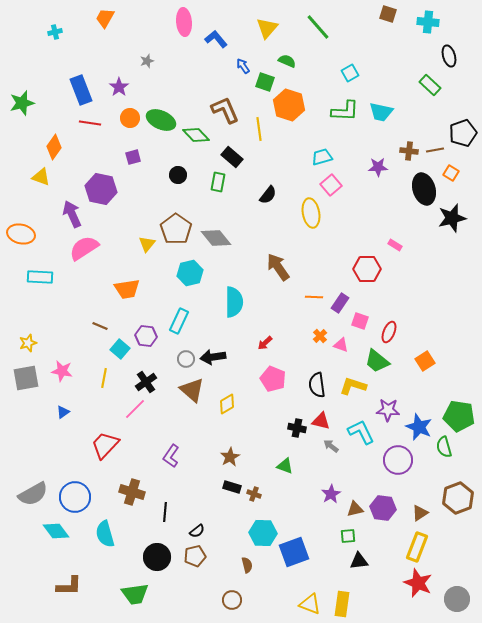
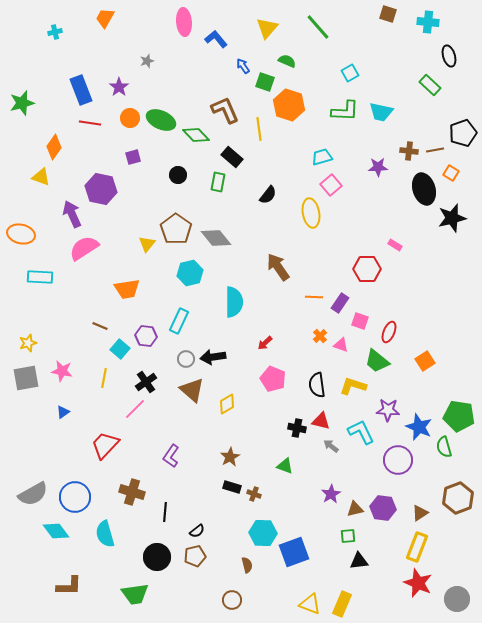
yellow rectangle at (342, 604): rotated 15 degrees clockwise
